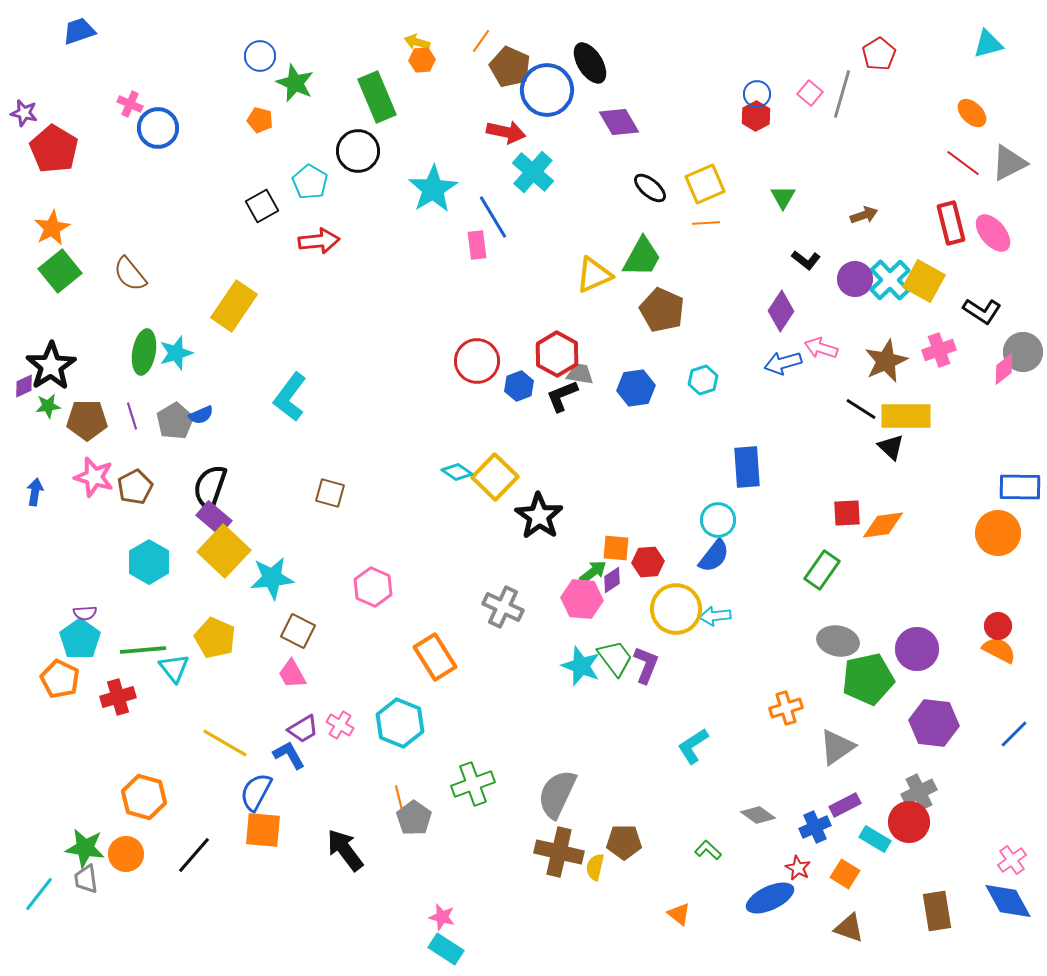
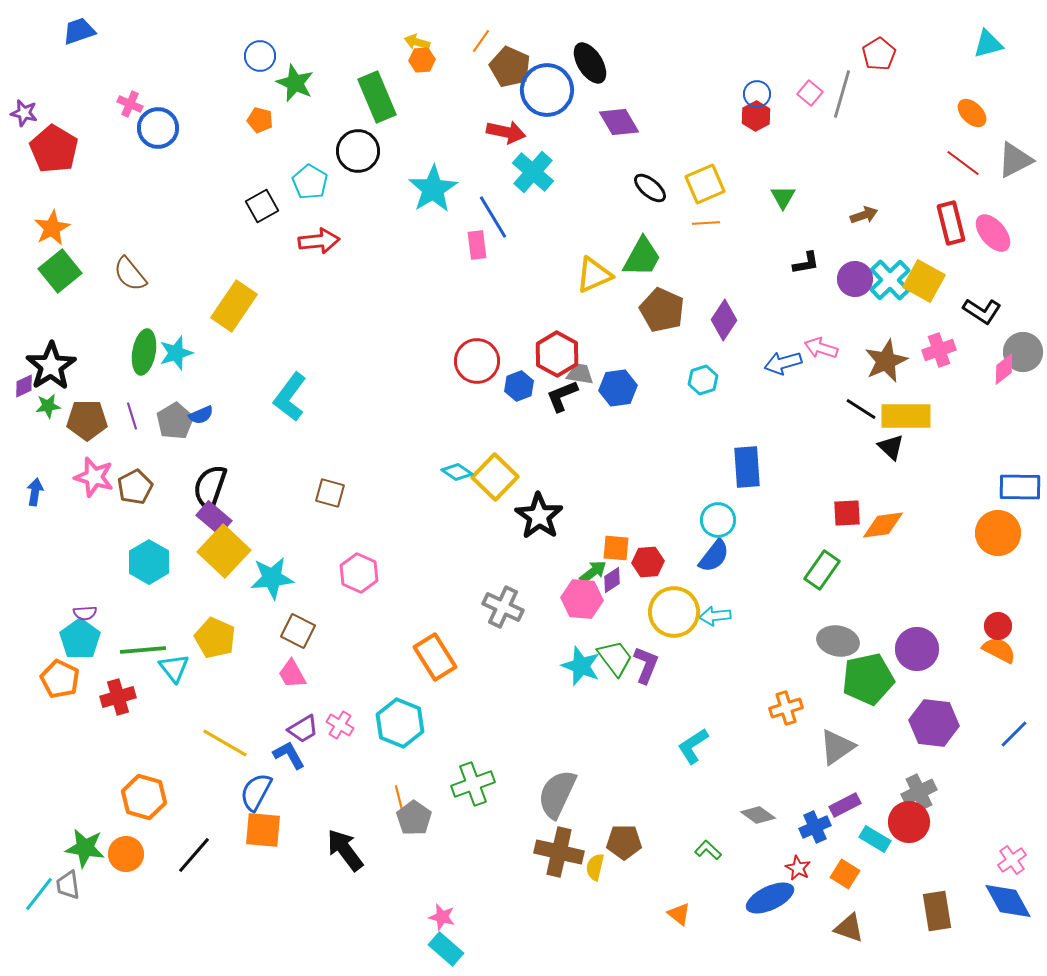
gray triangle at (1009, 163): moved 6 px right, 3 px up
black L-shape at (806, 260): moved 3 px down; rotated 48 degrees counterclockwise
purple diamond at (781, 311): moved 57 px left, 9 px down
blue hexagon at (636, 388): moved 18 px left
pink hexagon at (373, 587): moved 14 px left, 14 px up
yellow circle at (676, 609): moved 2 px left, 3 px down
gray trapezoid at (86, 879): moved 18 px left, 6 px down
cyan rectangle at (446, 949): rotated 8 degrees clockwise
